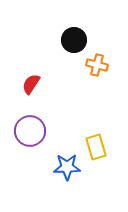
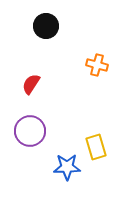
black circle: moved 28 px left, 14 px up
